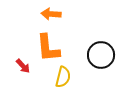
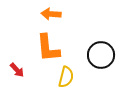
red arrow: moved 6 px left, 4 px down
yellow semicircle: moved 3 px right
